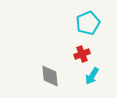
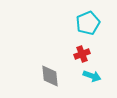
cyan arrow: rotated 102 degrees counterclockwise
